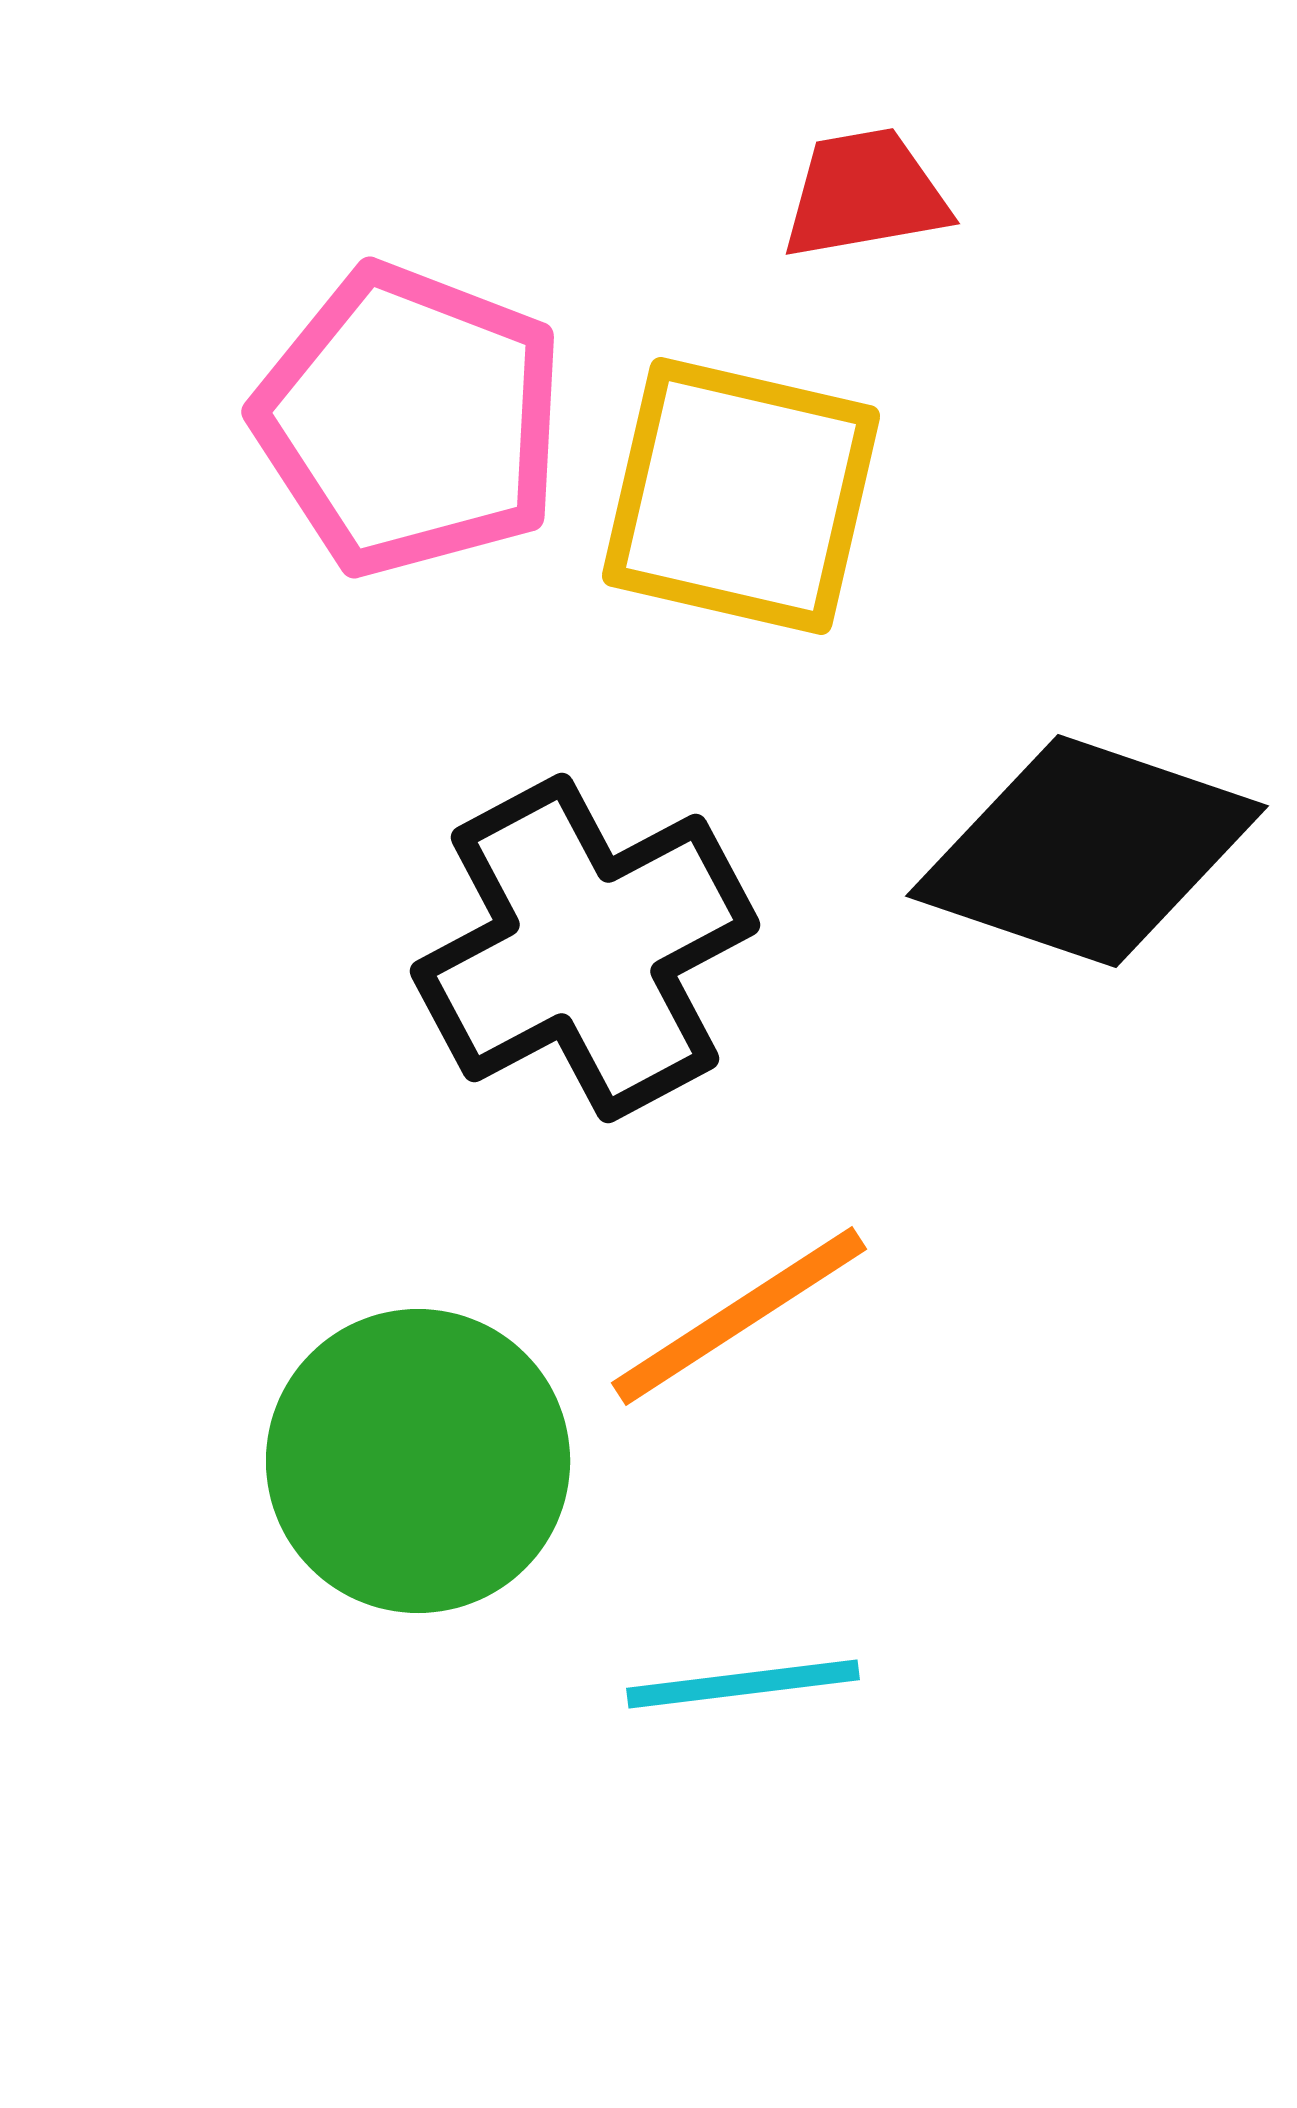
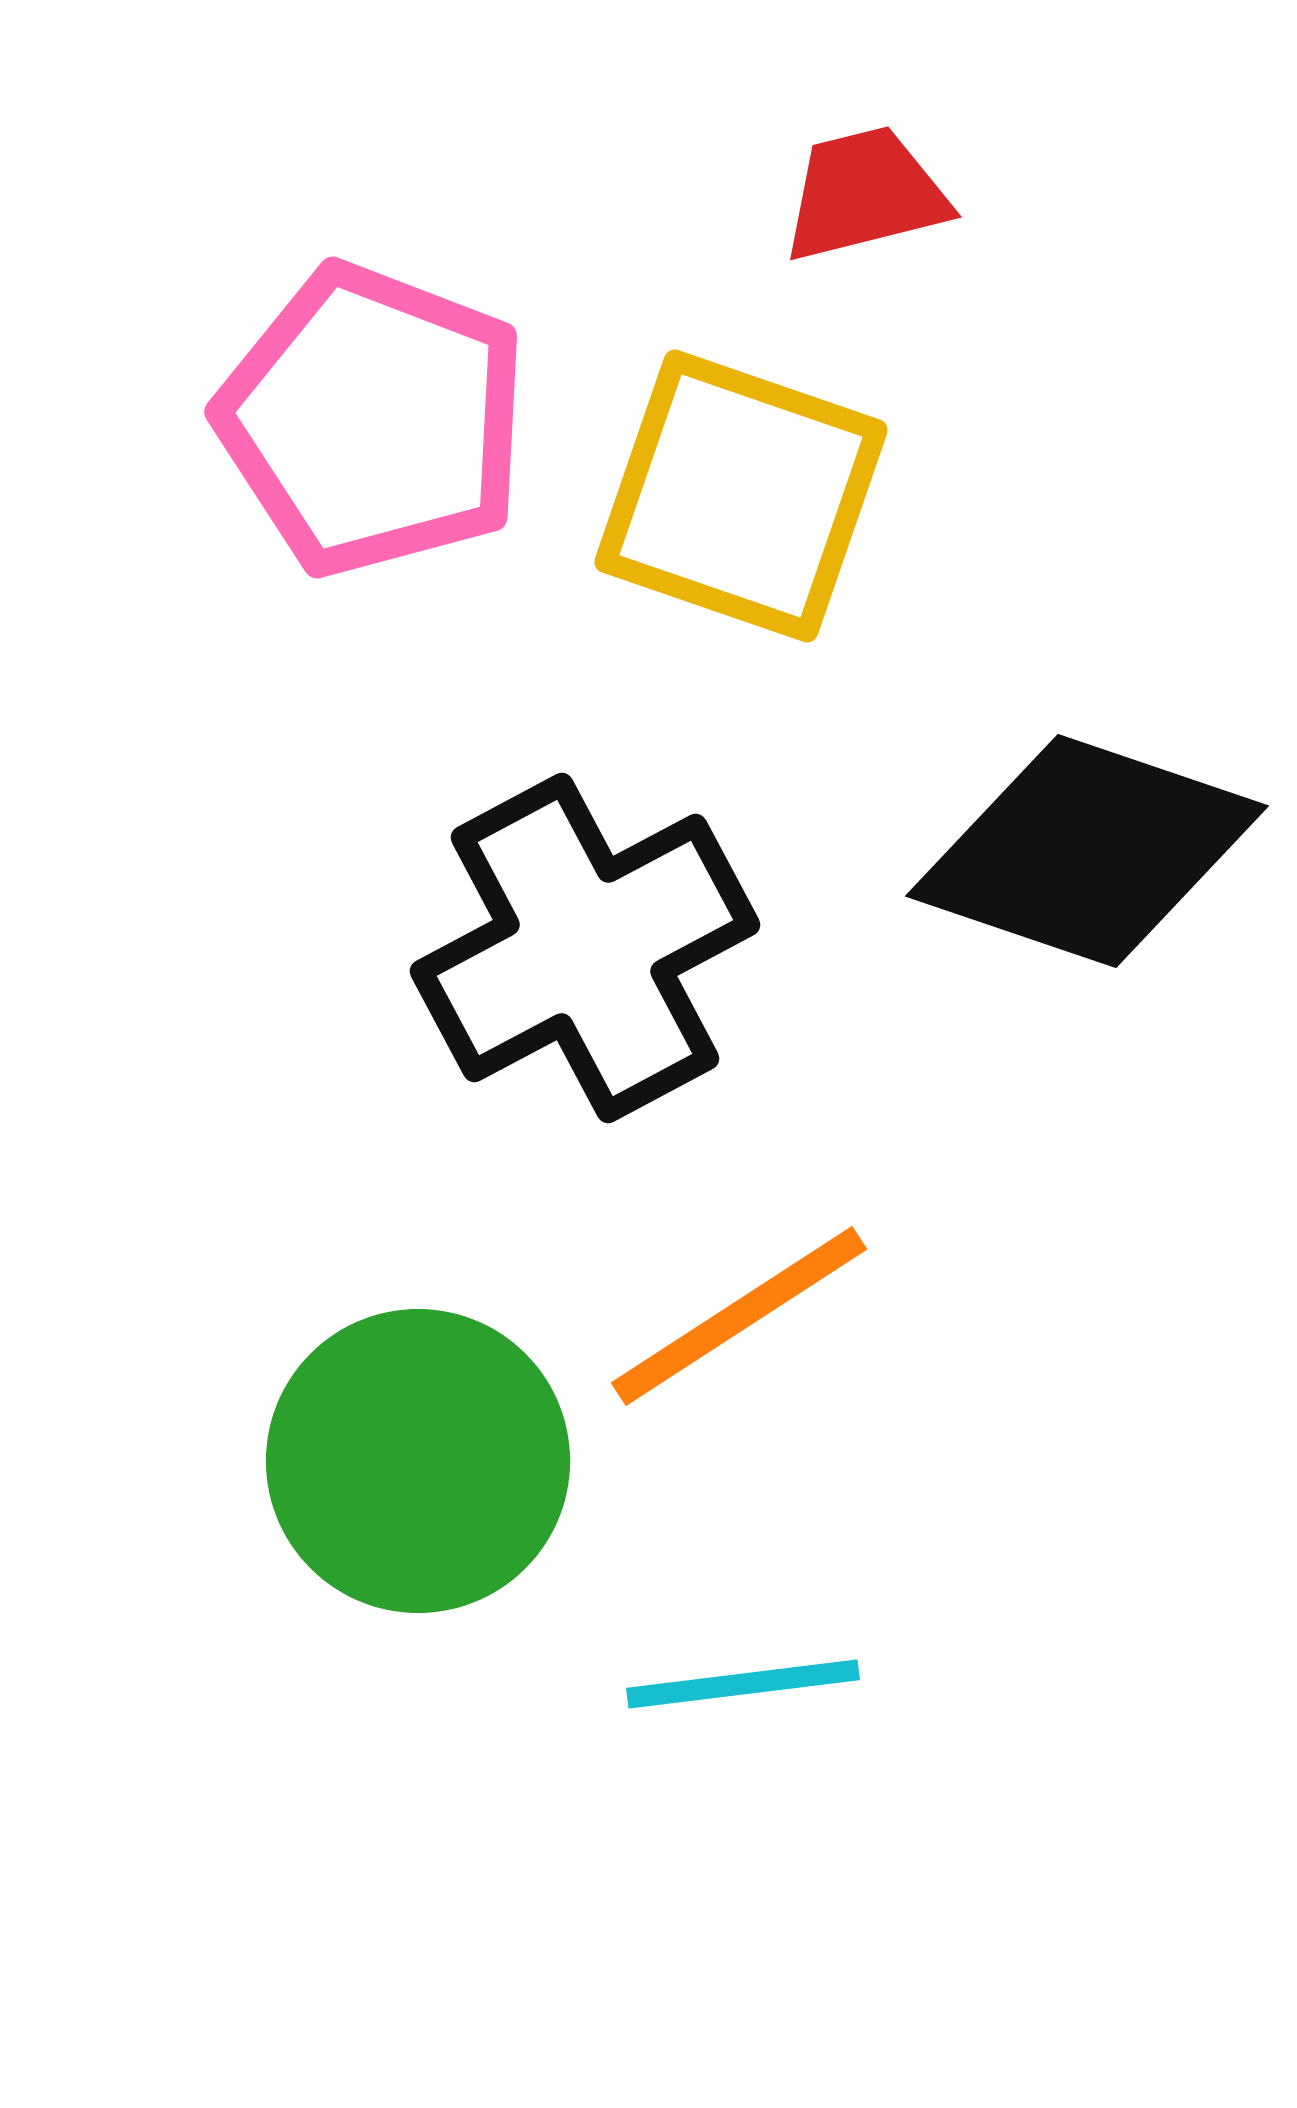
red trapezoid: rotated 4 degrees counterclockwise
pink pentagon: moved 37 px left
yellow square: rotated 6 degrees clockwise
